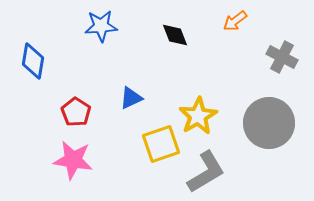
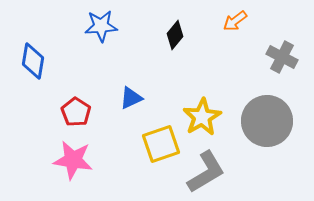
black diamond: rotated 60 degrees clockwise
yellow star: moved 4 px right, 1 px down
gray circle: moved 2 px left, 2 px up
